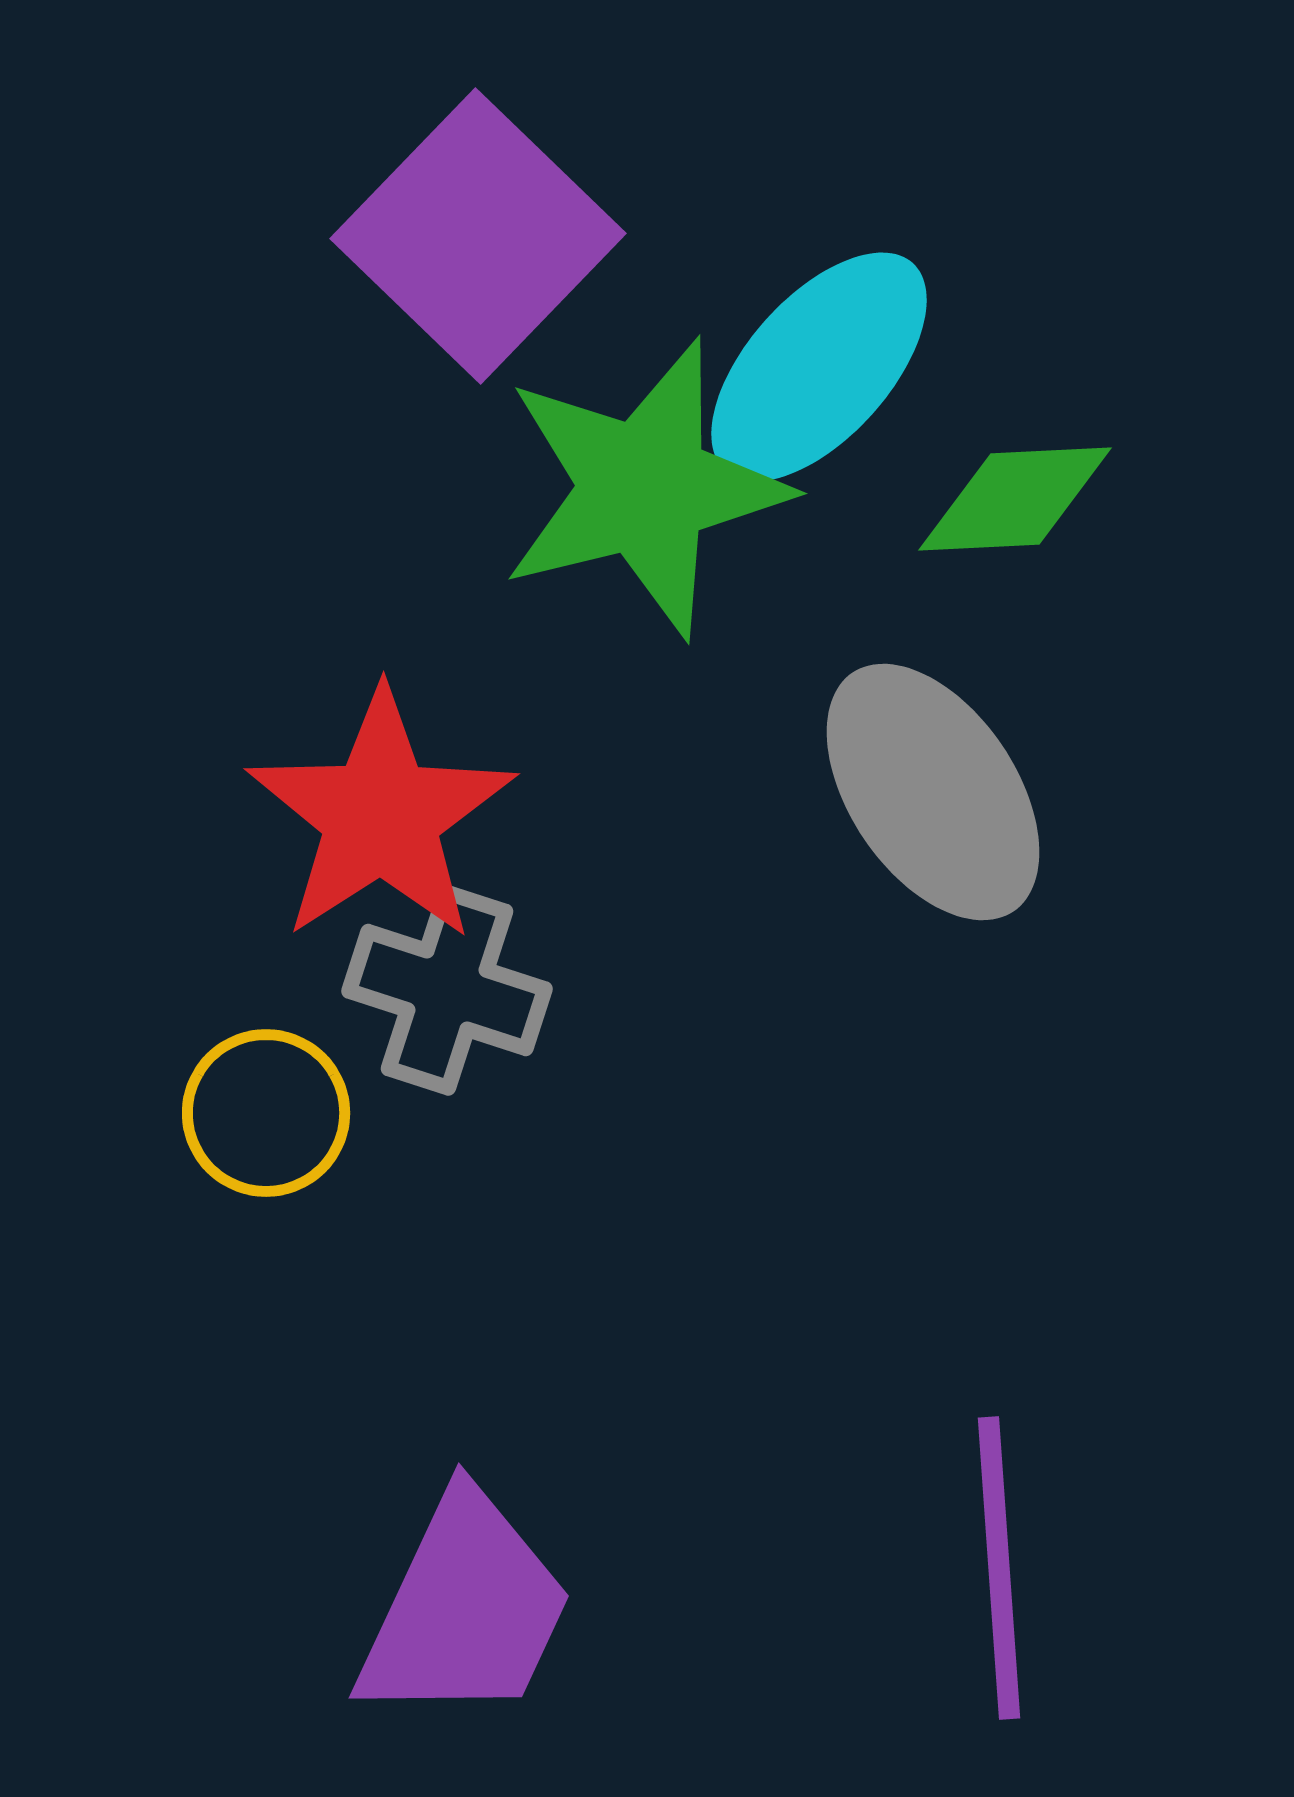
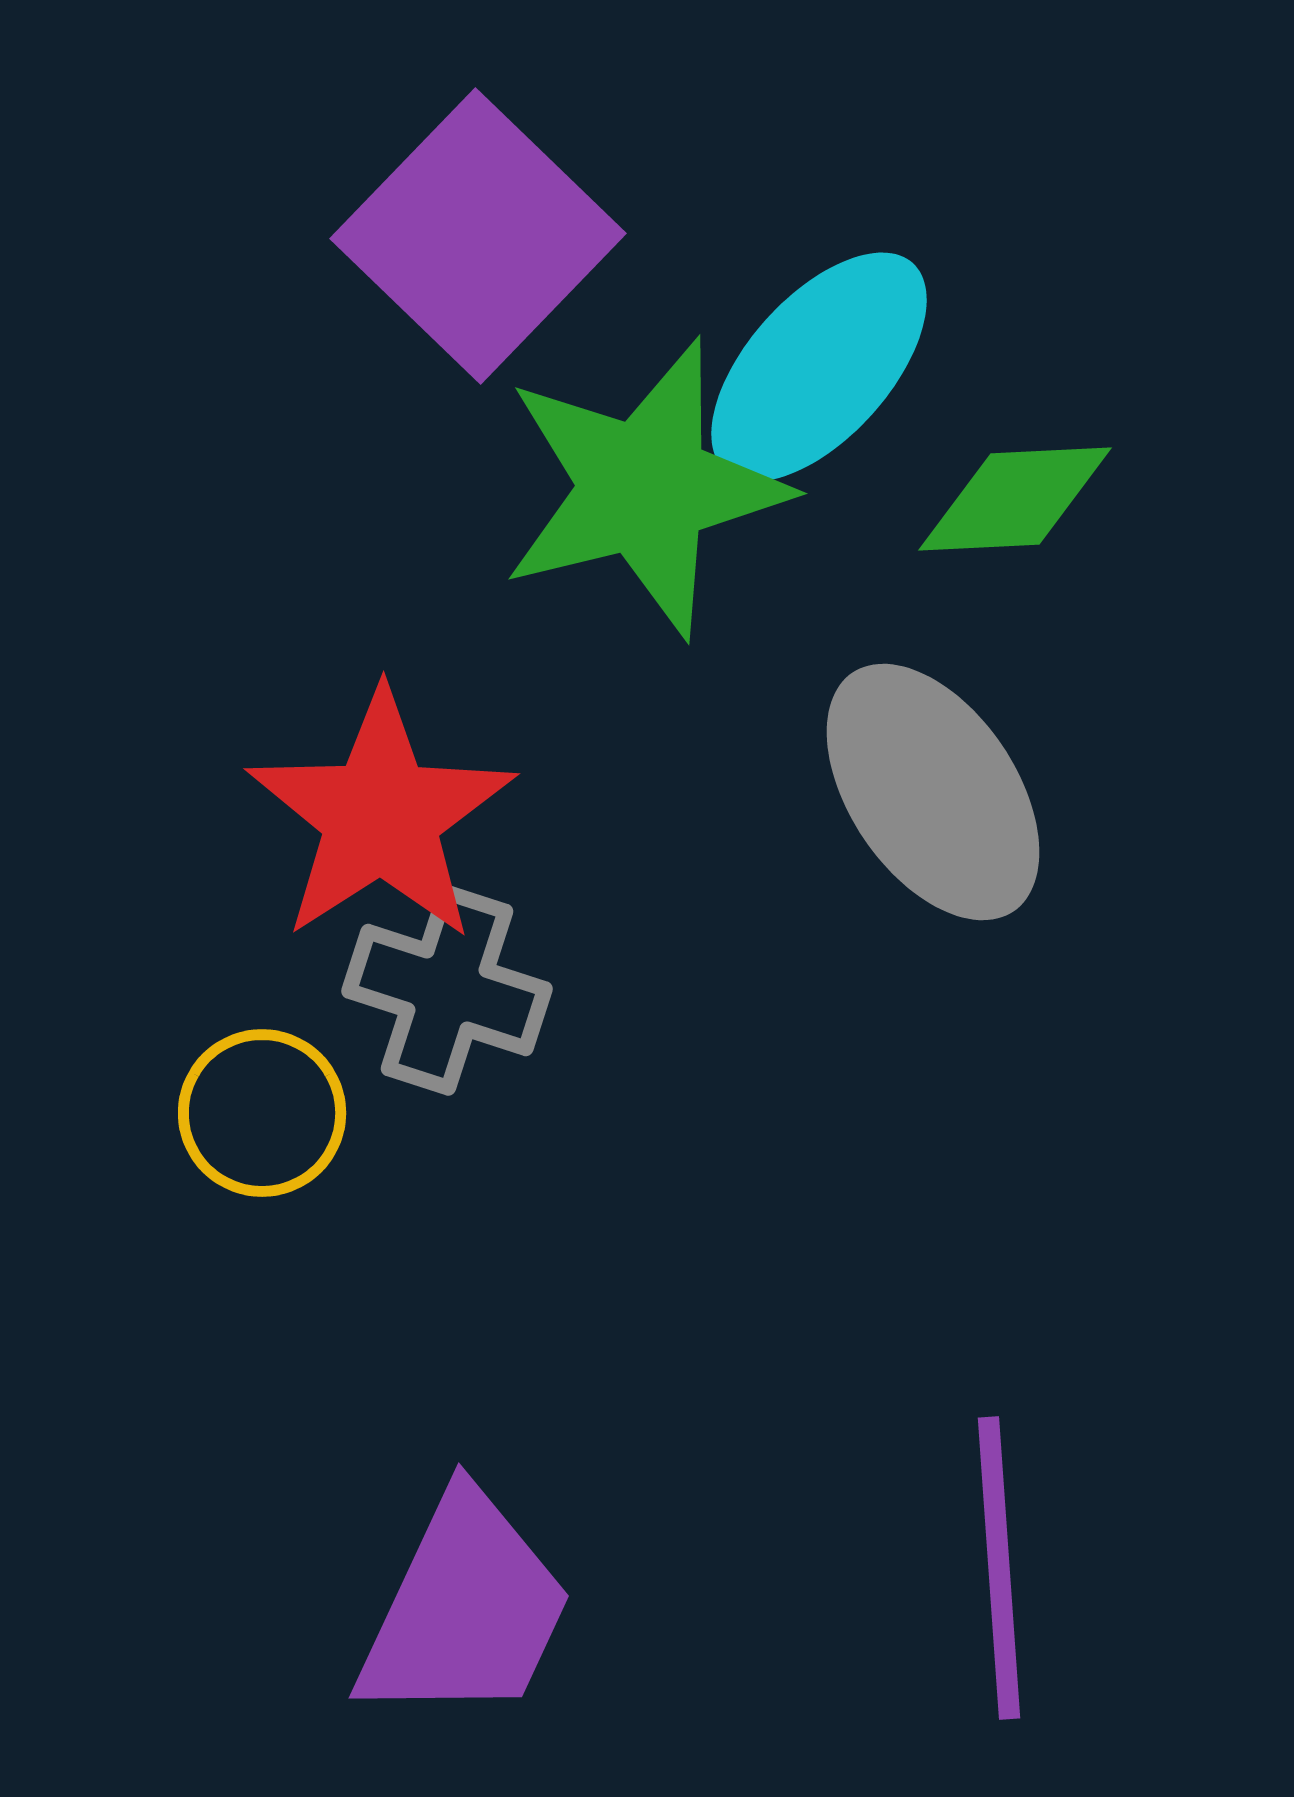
yellow circle: moved 4 px left
